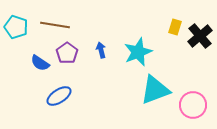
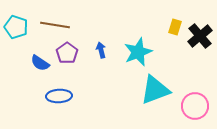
blue ellipse: rotated 30 degrees clockwise
pink circle: moved 2 px right, 1 px down
